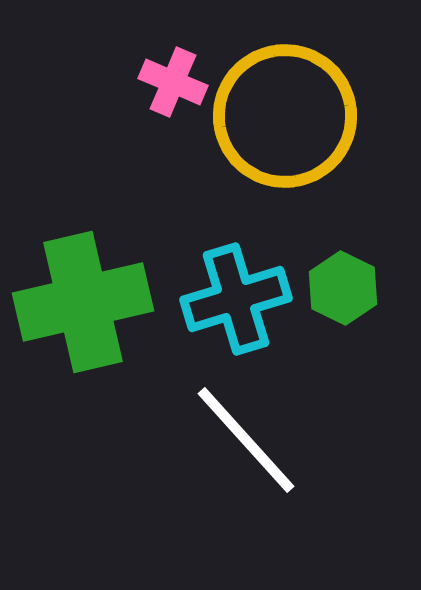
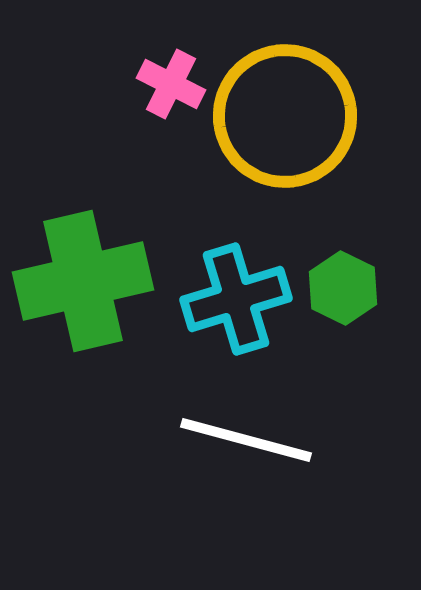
pink cross: moved 2 px left, 2 px down; rotated 4 degrees clockwise
green cross: moved 21 px up
white line: rotated 33 degrees counterclockwise
